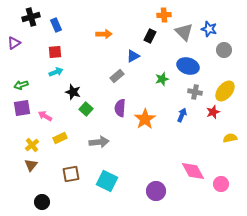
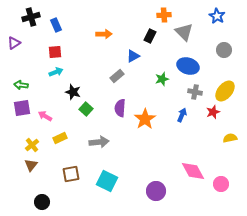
blue star: moved 8 px right, 13 px up; rotated 14 degrees clockwise
green arrow: rotated 24 degrees clockwise
